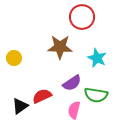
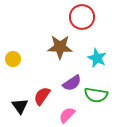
yellow circle: moved 1 px left, 1 px down
red semicircle: rotated 30 degrees counterclockwise
black triangle: rotated 30 degrees counterclockwise
pink semicircle: moved 7 px left, 5 px down; rotated 30 degrees clockwise
